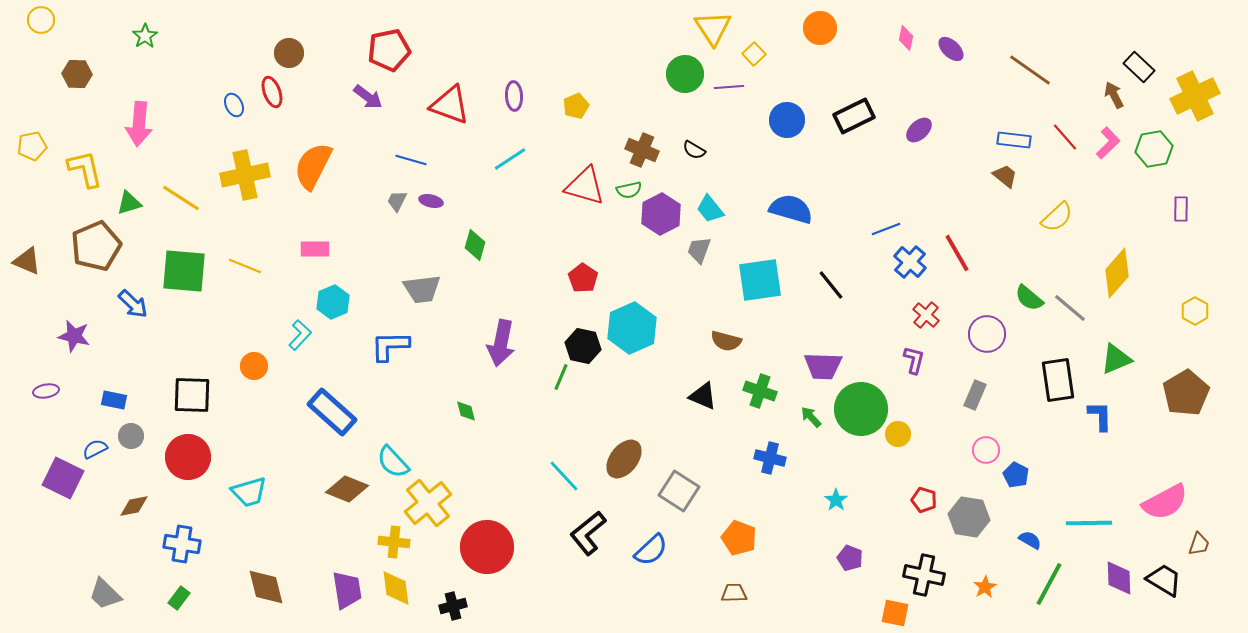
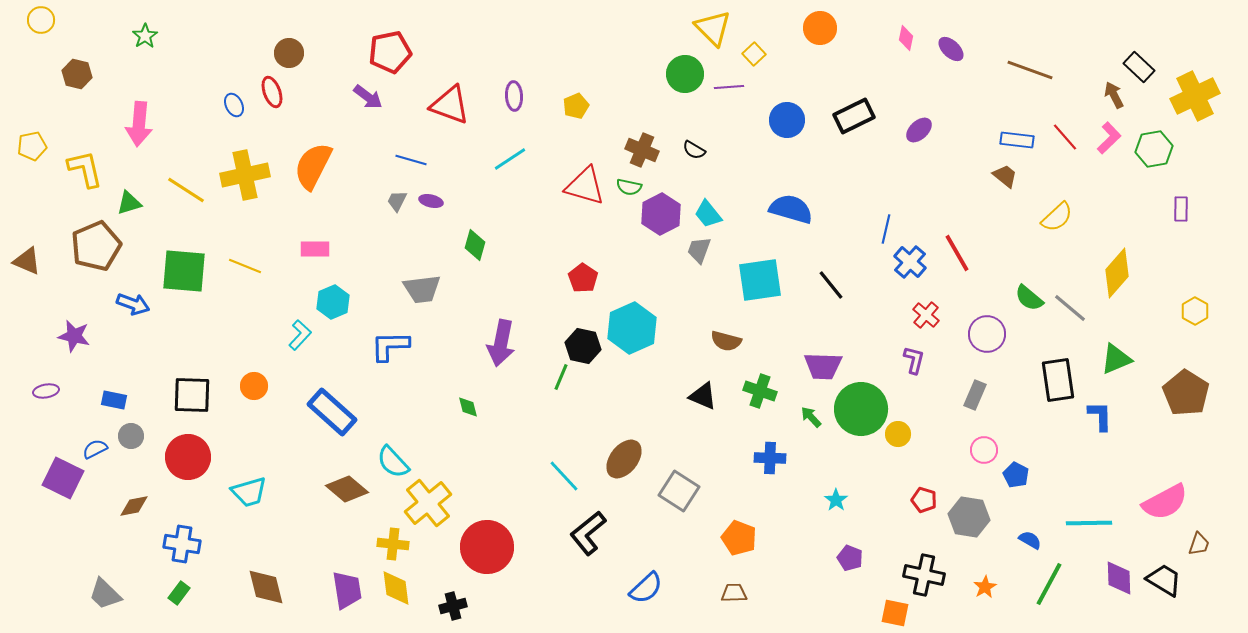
yellow triangle at (713, 28): rotated 12 degrees counterclockwise
red pentagon at (389, 50): moved 1 px right, 2 px down
brown line at (1030, 70): rotated 15 degrees counterclockwise
brown hexagon at (77, 74): rotated 12 degrees clockwise
blue rectangle at (1014, 140): moved 3 px right
pink L-shape at (1108, 143): moved 1 px right, 5 px up
green semicircle at (629, 190): moved 3 px up; rotated 25 degrees clockwise
yellow line at (181, 198): moved 5 px right, 8 px up
cyan trapezoid at (710, 209): moved 2 px left, 5 px down
blue line at (886, 229): rotated 56 degrees counterclockwise
blue arrow at (133, 304): rotated 24 degrees counterclockwise
orange circle at (254, 366): moved 20 px down
brown pentagon at (1186, 393): rotated 9 degrees counterclockwise
green diamond at (466, 411): moved 2 px right, 4 px up
pink circle at (986, 450): moved 2 px left
blue cross at (770, 458): rotated 12 degrees counterclockwise
brown diamond at (347, 489): rotated 18 degrees clockwise
yellow cross at (394, 542): moved 1 px left, 2 px down
blue semicircle at (651, 550): moved 5 px left, 38 px down
green rectangle at (179, 598): moved 5 px up
